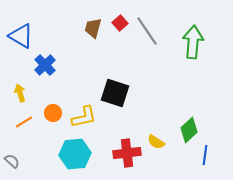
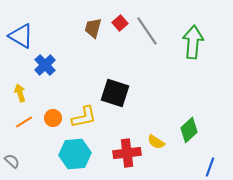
orange circle: moved 5 px down
blue line: moved 5 px right, 12 px down; rotated 12 degrees clockwise
